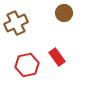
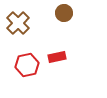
brown cross: moved 2 px right; rotated 20 degrees counterclockwise
red rectangle: rotated 66 degrees counterclockwise
